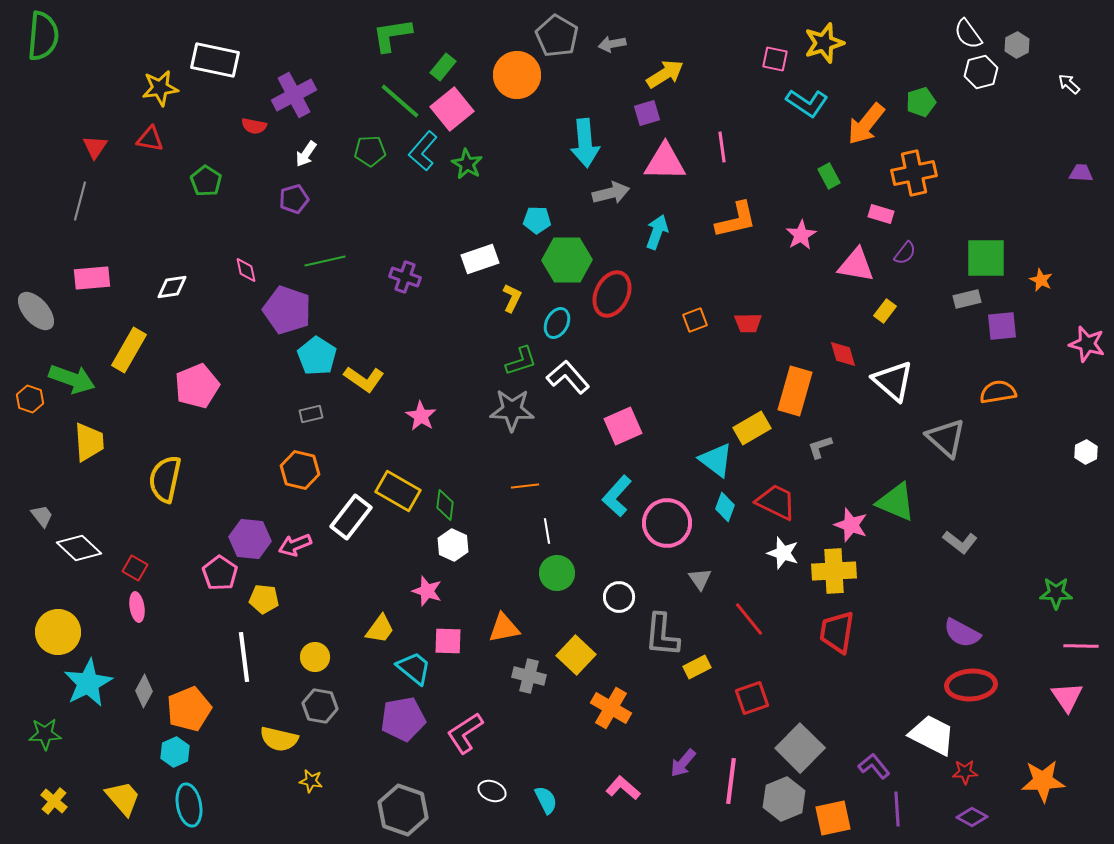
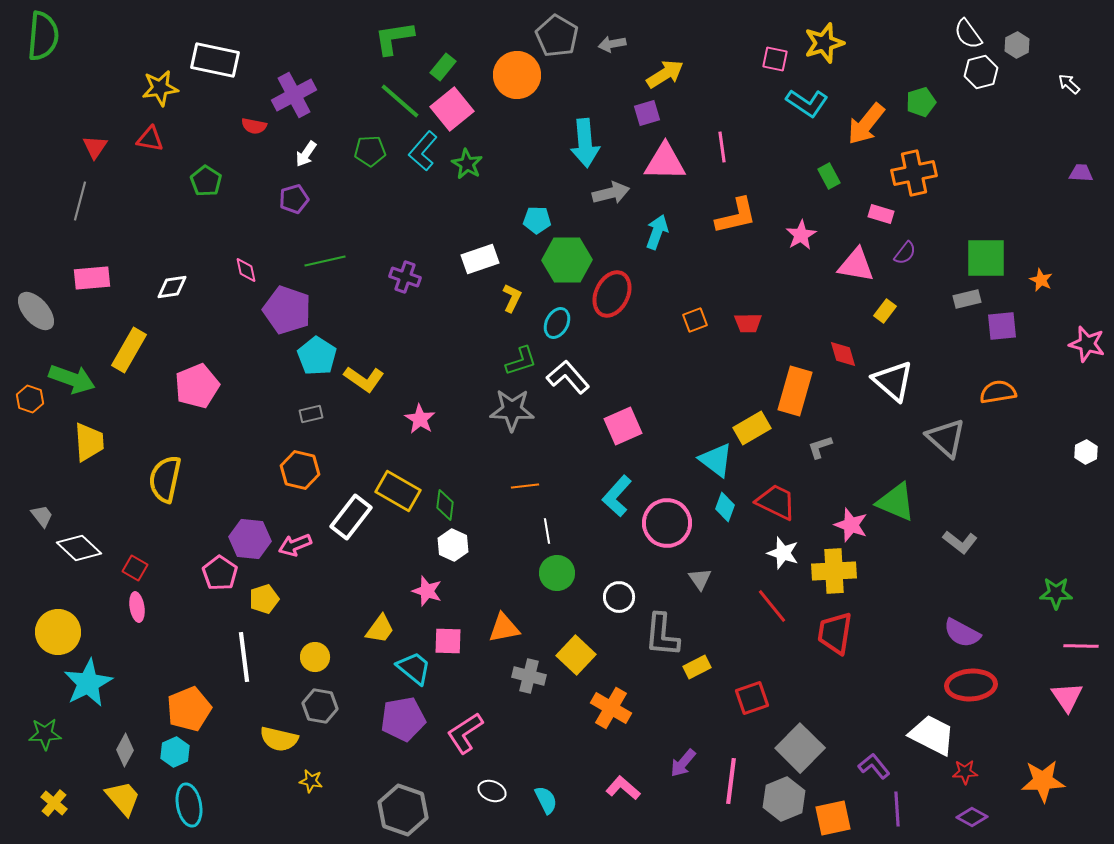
green L-shape at (392, 35): moved 2 px right, 3 px down
orange L-shape at (736, 220): moved 4 px up
pink star at (421, 416): moved 1 px left, 3 px down
yellow pentagon at (264, 599): rotated 24 degrees counterclockwise
red line at (749, 619): moved 23 px right, 13 px up
red trapezoid at (837, 632): moved 2 px left, 1 px down
gray diamond at (144, 691): moved 19 px left, 59 px down
yellow cross at (54, 801): moved 2 px down
